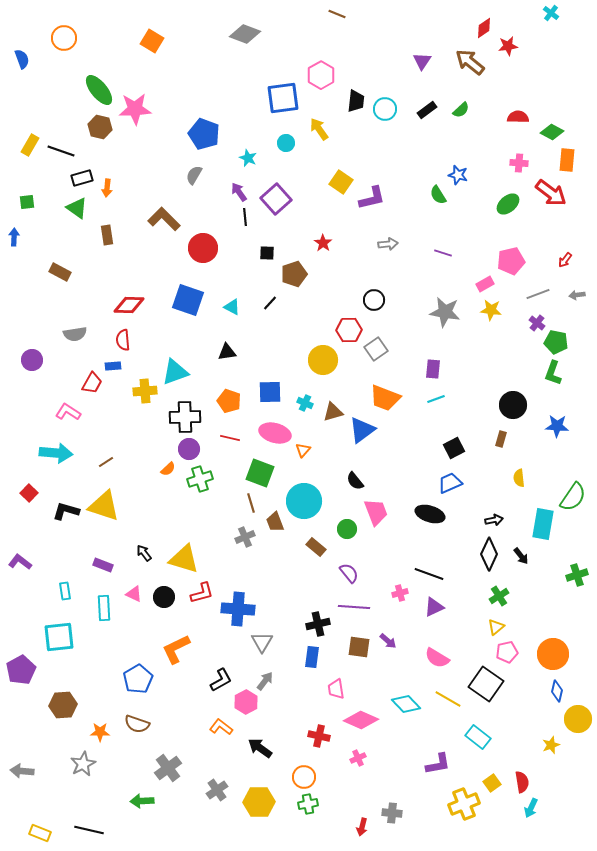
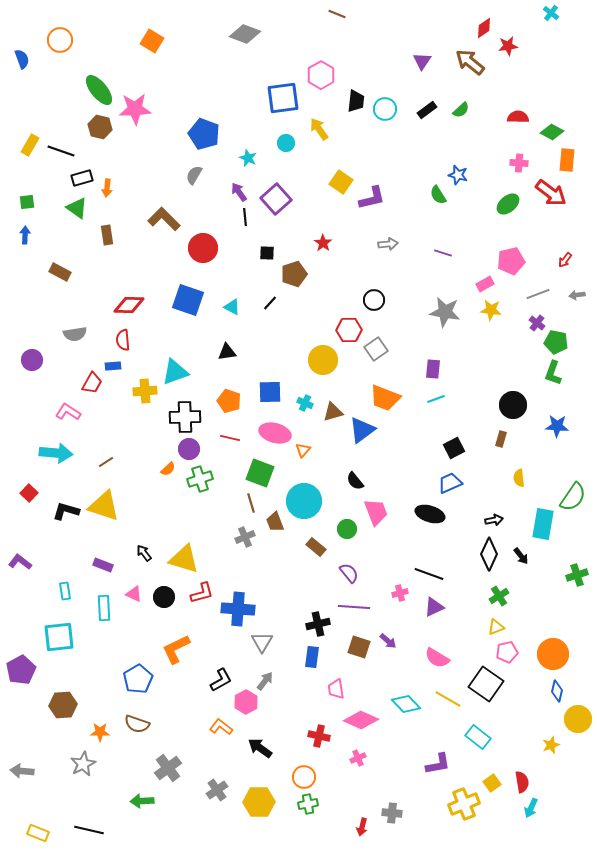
orange circle at (64, 38): moved 4 px left, 2 px down
blue arrow at (14, 237): moved 11 px right, 2 px up
yellow triangle at (496, 627): rotated 18 degrees clockwise
brown square at (359, 647): rotated 10 degrees clockwise
yellow rectangle at (40, 833): moved 2 px left
